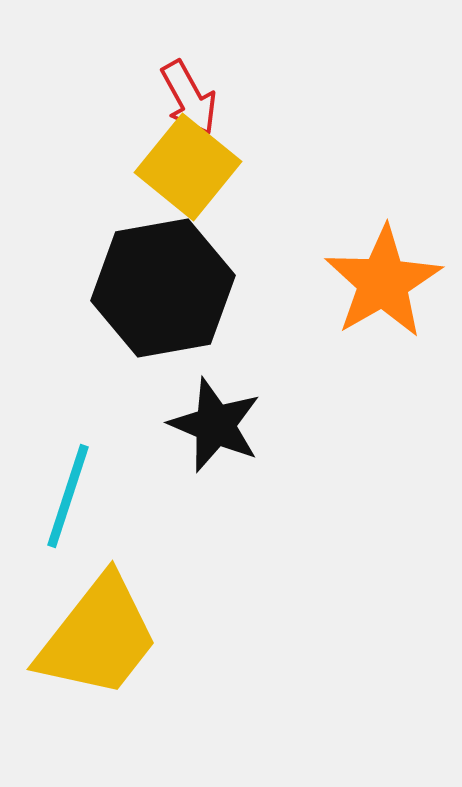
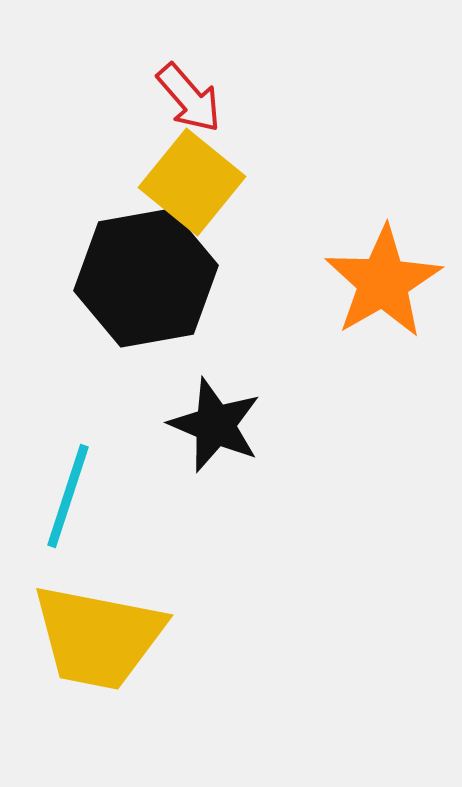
red arrow: rotated 12 degrees counterclockwise
yellow square: moved 4 px right, 15 px down
black hexagon: moved 17 px left, 10 px up
yellow trapezoid: rotated 63 degrees clockwise
